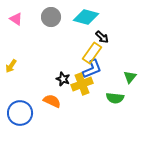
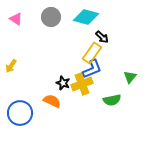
black star: moved 4 px down
green semicircle: moved 3 px left, 2 px down; rotated 18 degrees counterclockwise
